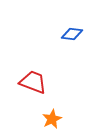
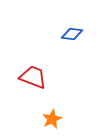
red trapezoid: moved 5 px up
